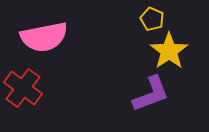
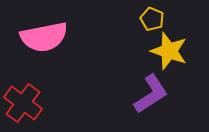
yellow star: rotated 18 degrees counterclockwise
red cross: moved 15 px down
purple L-shape: rotated 12 degrees counterclockwise
